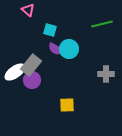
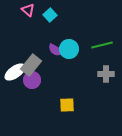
green line: moved 21 px down
cyan square: moved 15 px up; rotated 32 degrees clockwise
purple semicircle: moved 1 px down
